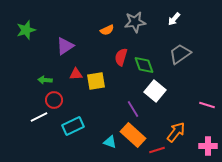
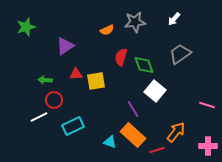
green star: moved 3 px up
